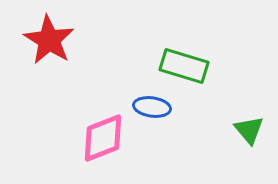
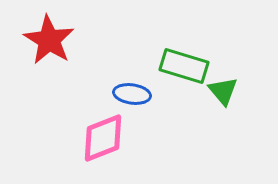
blue ellipse: moved 20 px left, 13 px up
green triangle: moved 26 px left, 39 px up
